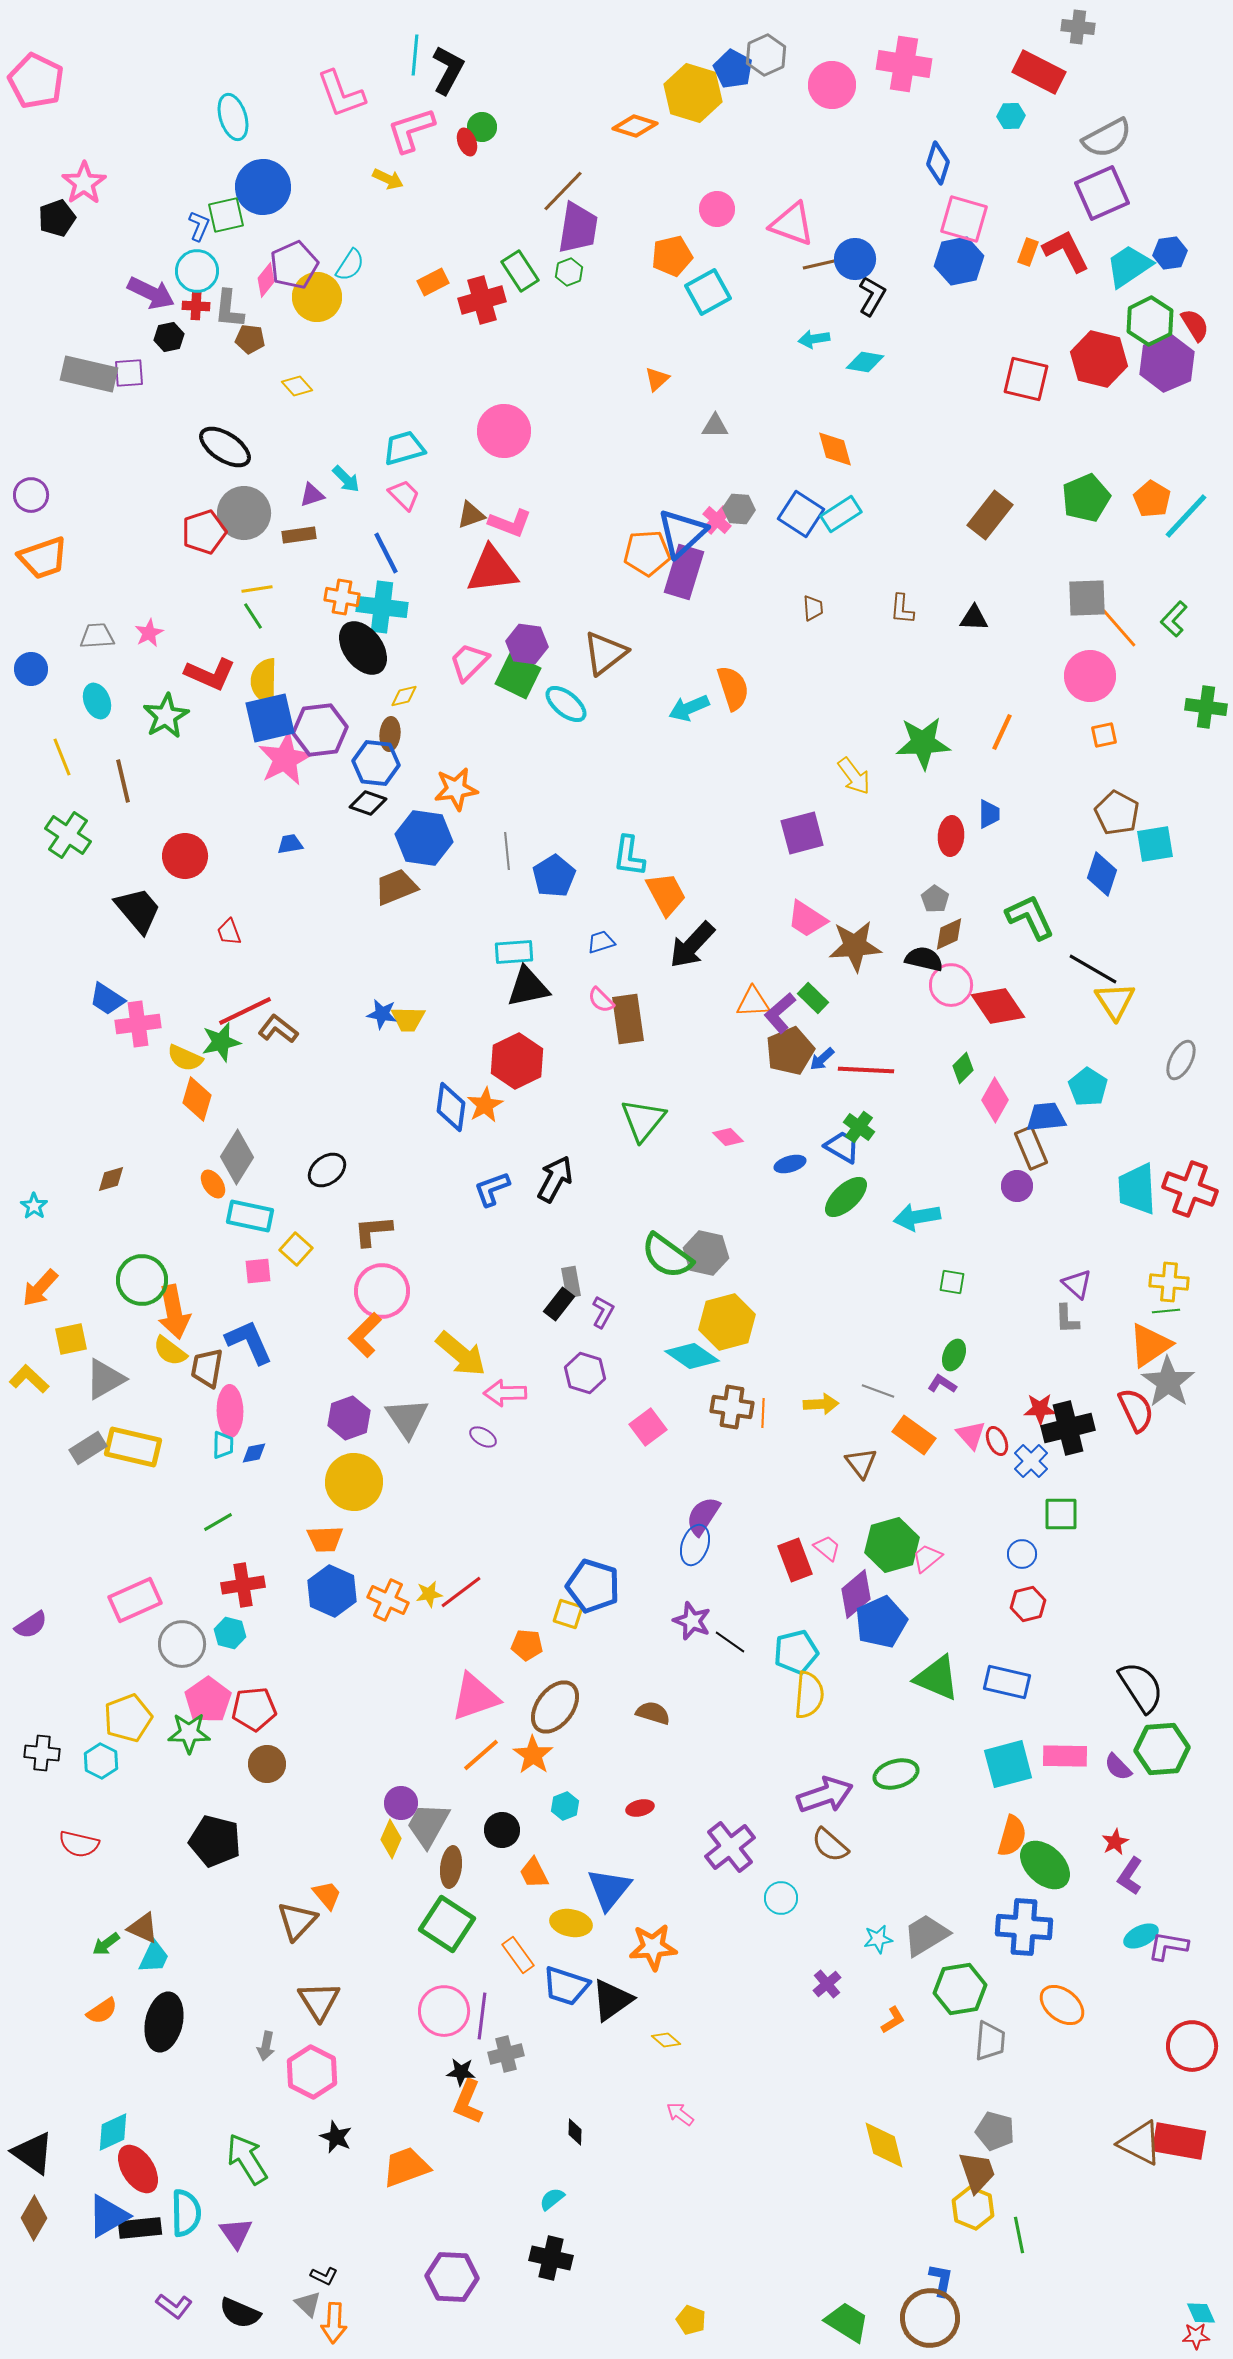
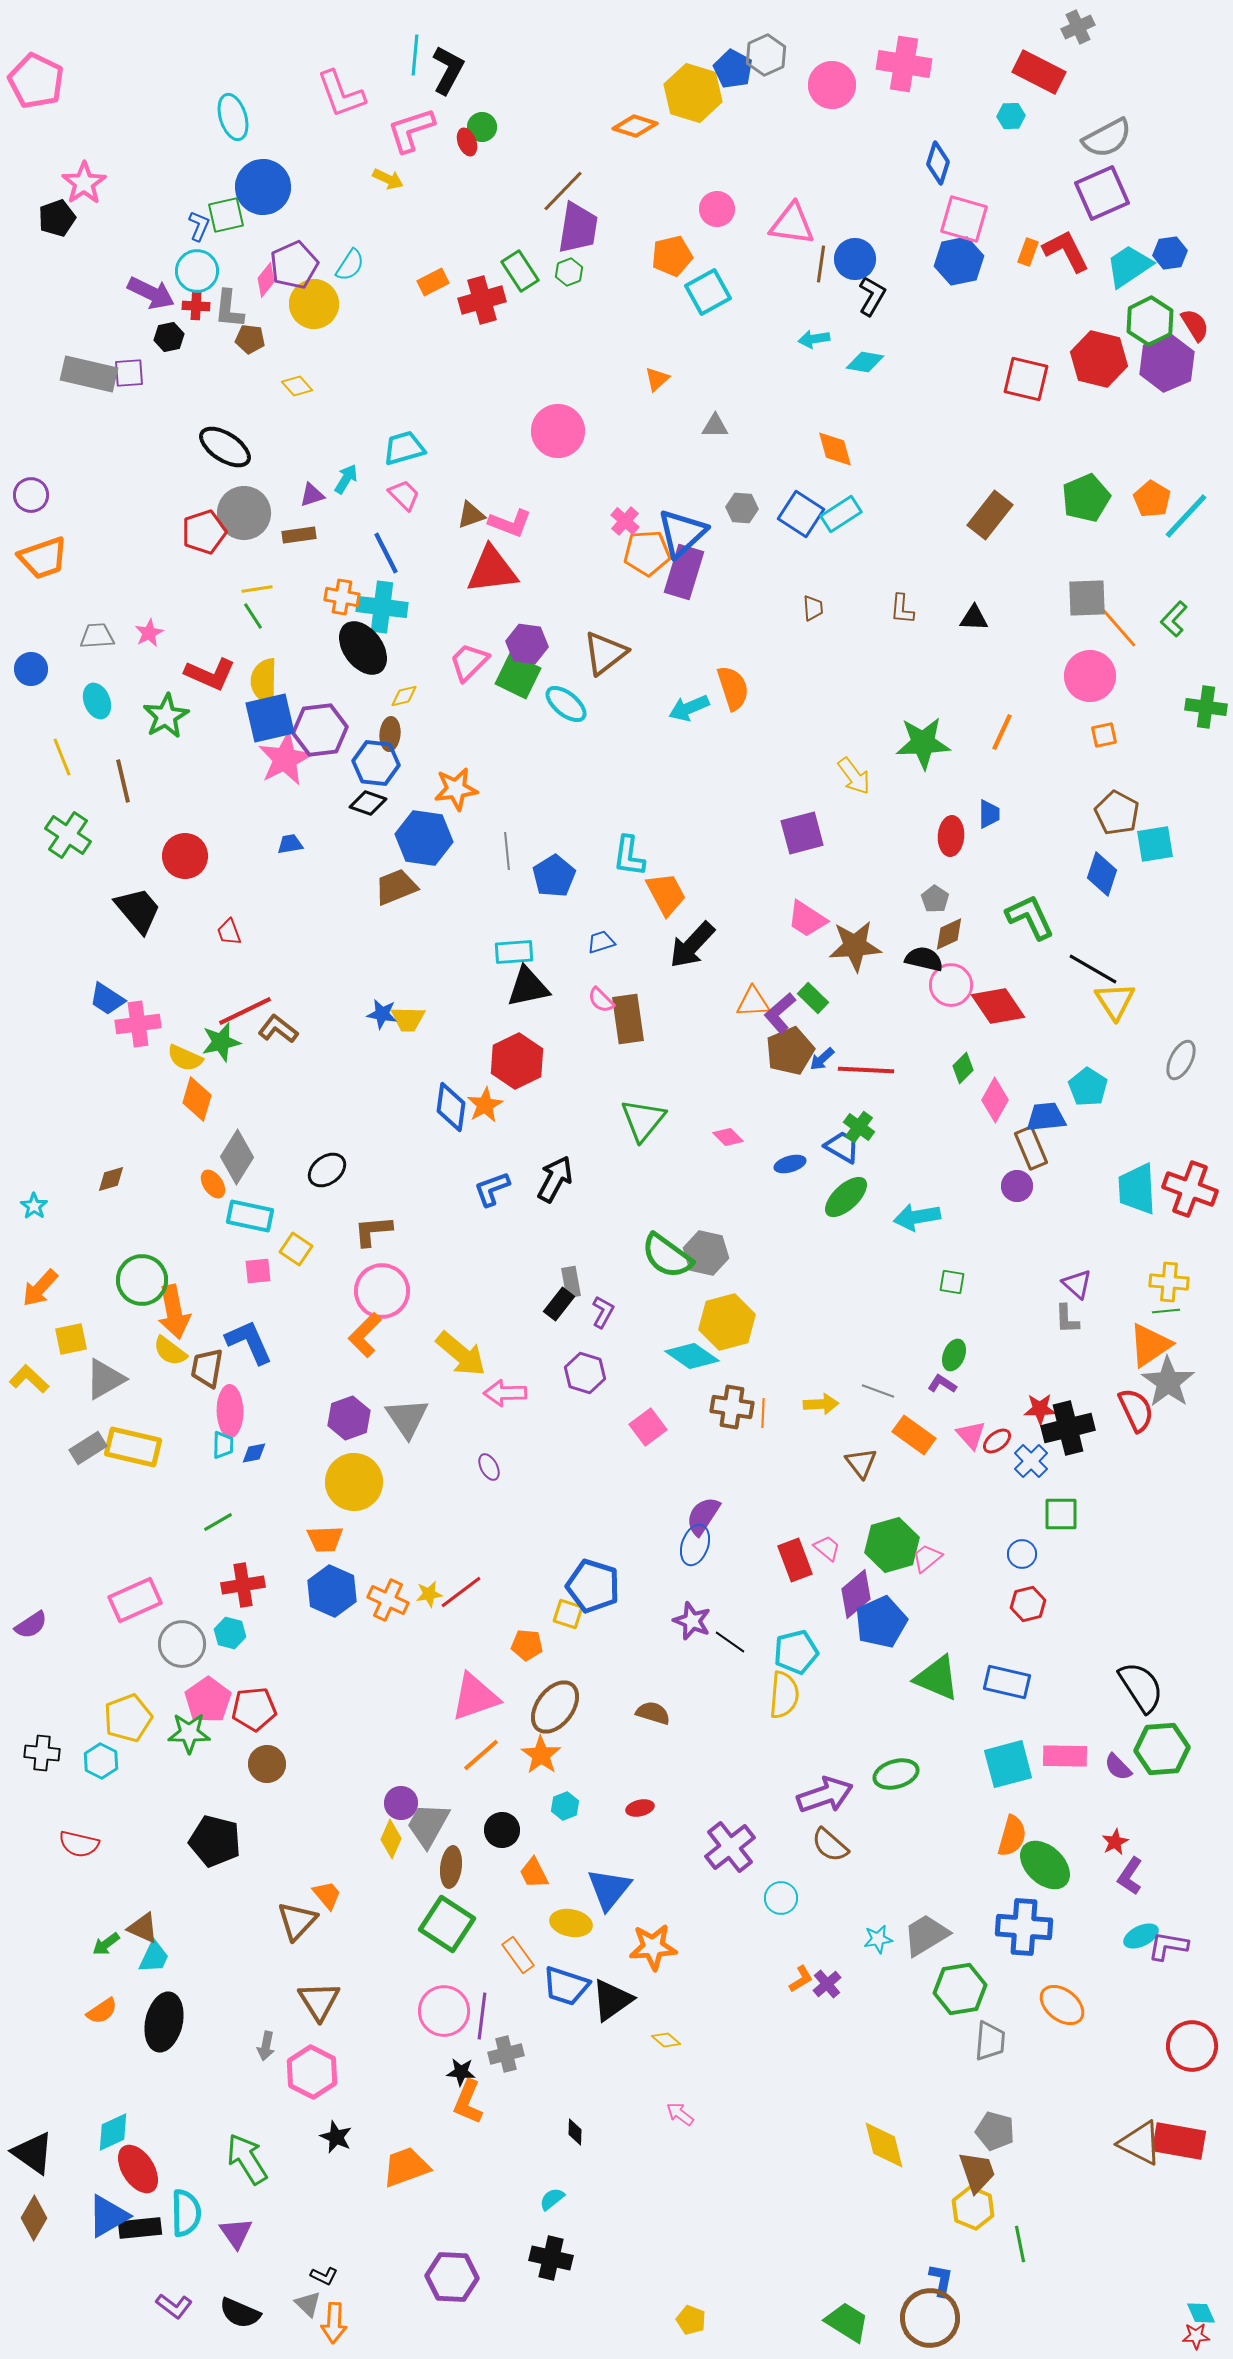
gray cross at (1078, 27): rotated 32 degrees counterclockwise
pink triangle at (792, 224): rotated 12 degrees counterclockwise
brown line at (821, 264): rotated 69 degrees counterclockwise
yellow circle at (317, 297): moved 3 px left, 7 px down
pink circle at (504, 431): moved 54 px right
cyan arrow at (346, 479): rotated 104 degrees counterclockwise
gray hexagon at (739, 509): moved 3 px right, 1 px up
pink cross at (717, 520): moved 92 px left, 1 px down
yellow square at (296, 1249): rotated 8 degrees counterclockwise
purple ellipse at (483, 1437): moved 6 px right, 30 px down; rotated 32 degrees clockwise
red ellipse at (997, 1441): rotated 76 degrees clockwise
yellow semicircle at (809, 1695): moved 25 px left
orange star at (533, 1755): moved 8 px right
orange L-shape at (893, 2020): moved 92 px left, 41 px up
green line at (1019, 2235): moved 1 px right, 9 px down
